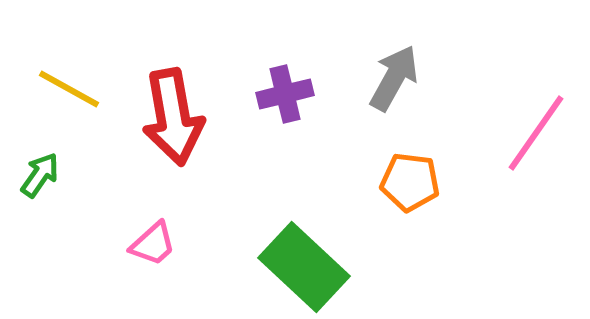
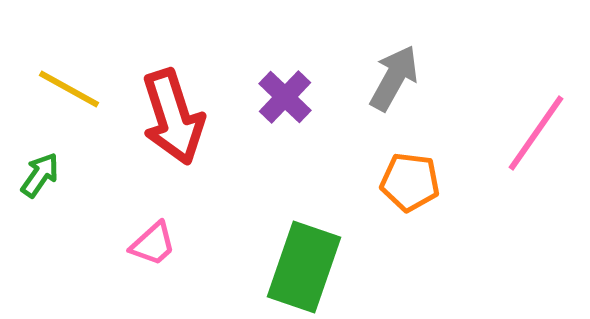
purple cross: moved 3 px down; rotated 32 degrees counterclockwise
red arrow: rotated 8 degrees counterclockwise
green rectangle: rotated 66 degrees clockwise
